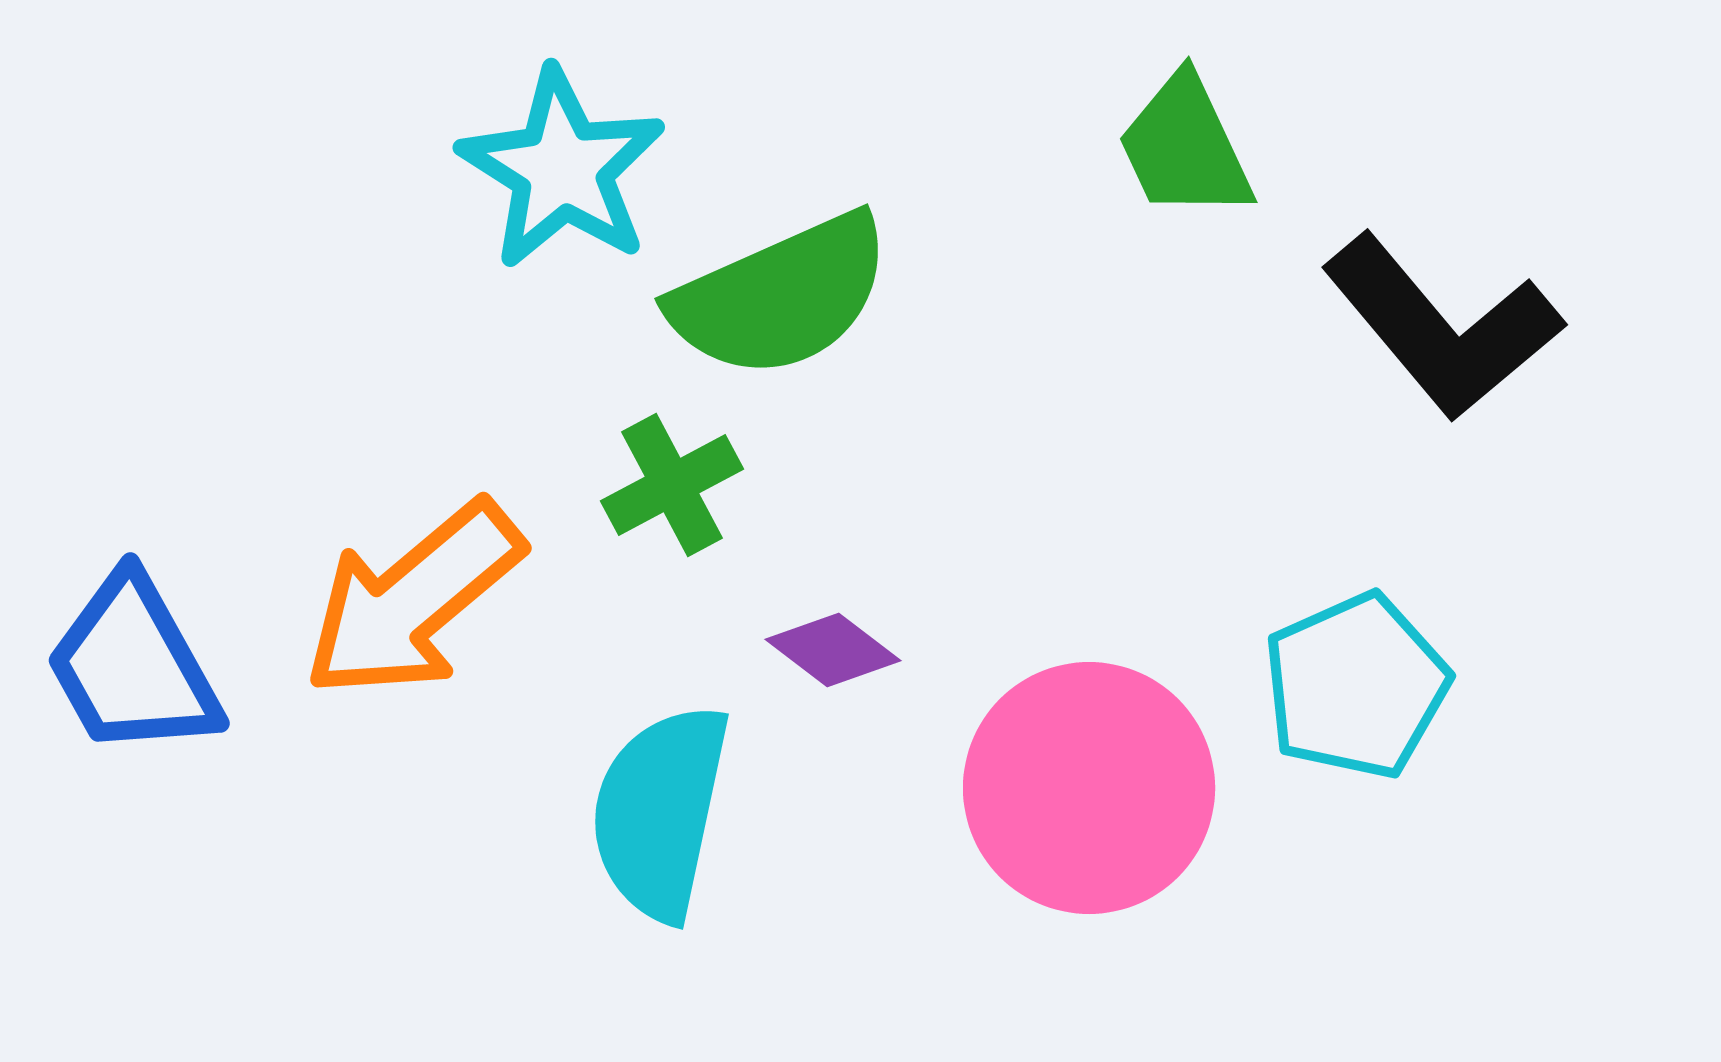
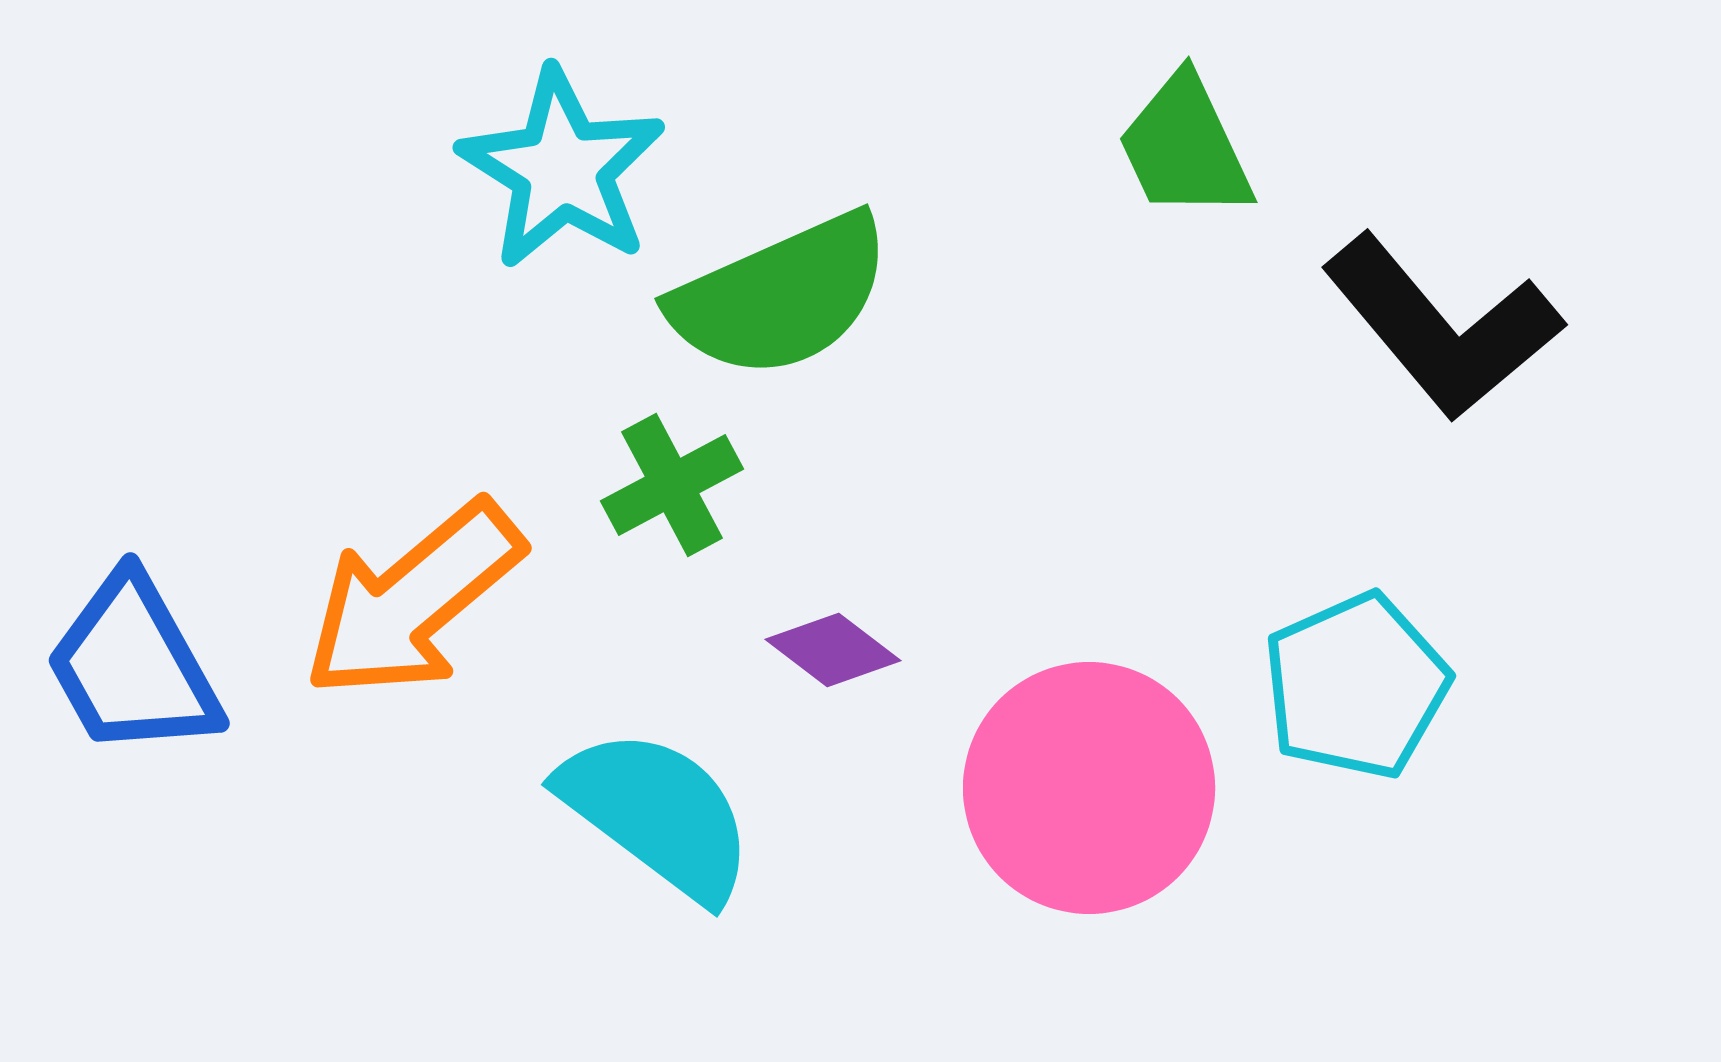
cyan semicircle: moved 3 px left, 2 px down; rotated 115 degrees clockwise
